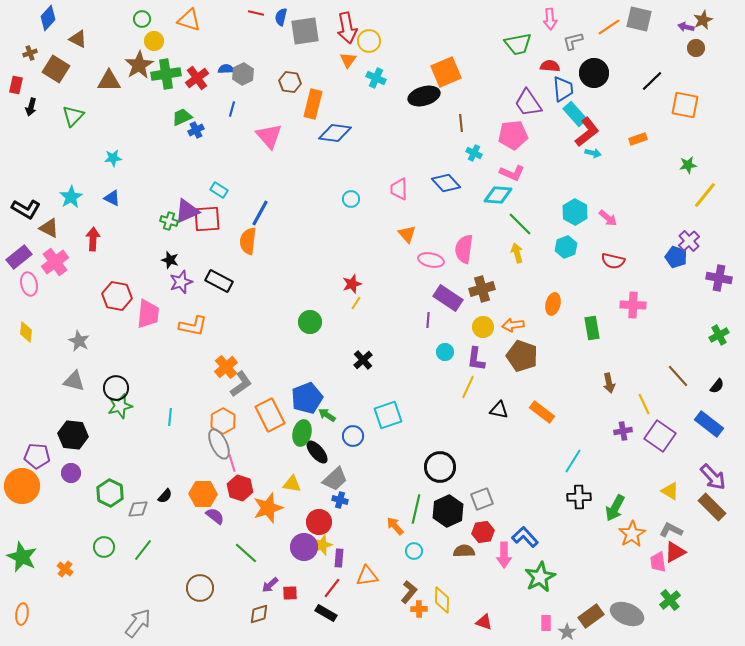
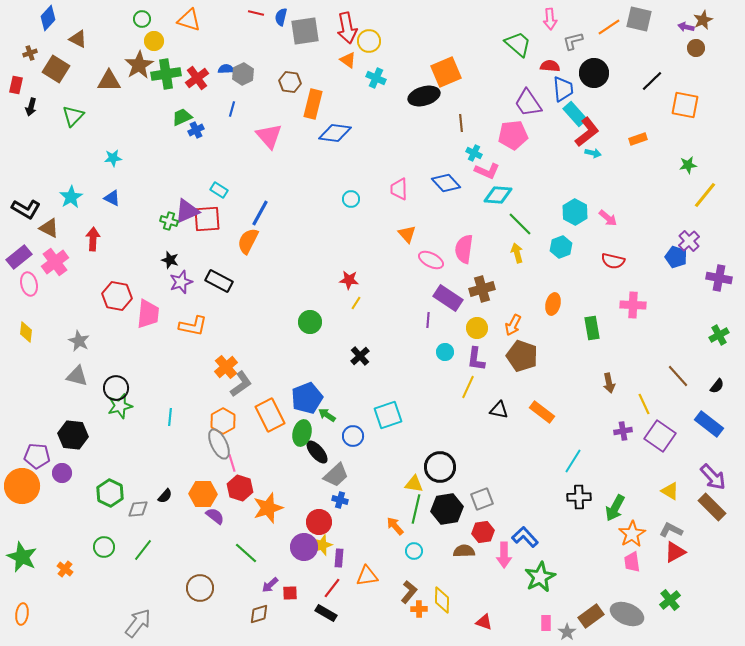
green trapezoid at (518, 44): rotated 128 degrees counterclockwise
orange triangle at (348, 60): rotated 30 degrees counterclockwise
pink L-shape at (512, 173): moved 25 px left, 2 px up
orange semicircle at (248, 241): rotated 20 degrees clockwise
cyan hexagon at (566, 247): moved 5 px left
pink ellipse at (431, 260): rotated 15 degrees clockwise
red star at (352, 284): moved 3 px left, 4 px up; rotated 24 degrees clockwise
orange arrow at (513, 325): rotated 55 degrees counterclockwise
yellow circle at (483, 327): moved 6 px left, 1 px down
black cross at (363, 360): moved 3 px left, 4 px up
gray triangle at (74, 381): moved 3 px right, 5 px up
purple circle at (71, 473): moved 9 px left
gray trapezoid at (335, 479): moved 1 px right, 4 px up
yellow triangle at (292, 484): moved 122 px right
black hexagon at (448, 511): moved 1 px left, 2 px up; rotated 16 degrees clockwise
pink trapezoid at (658, 562): moved 26 px left
